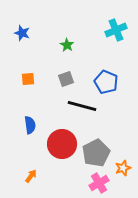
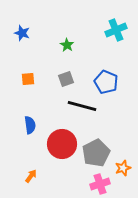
pink cross: moved 1 px right, 1 px down; rotated 12 degrees clockwise
